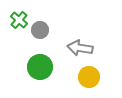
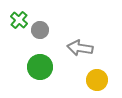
yellow circle: moved 8 px right, 3 px down
